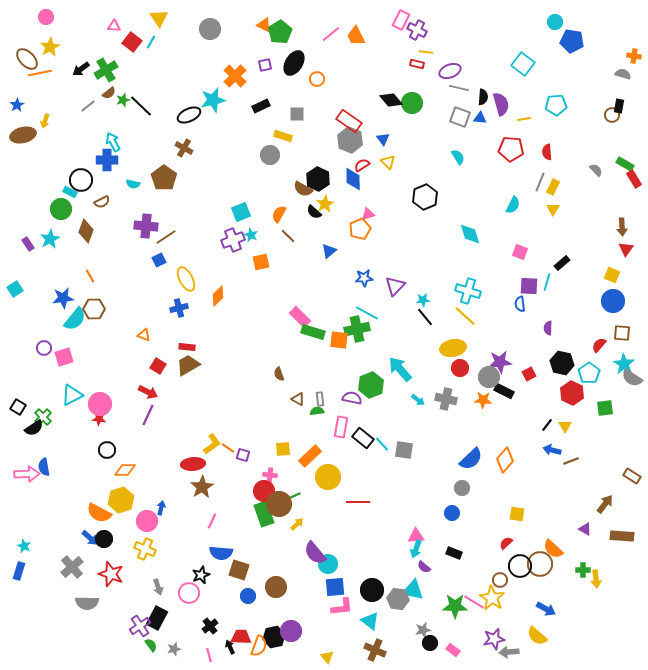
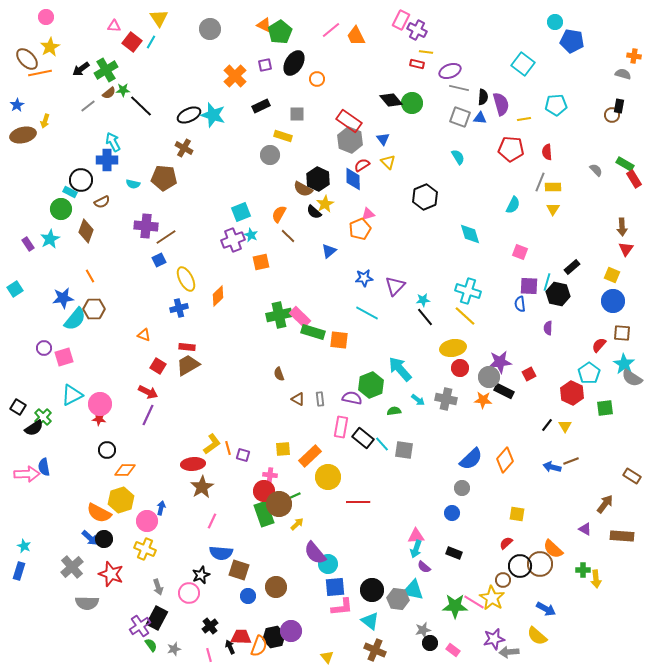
pink line at (331, 34): moved 4 px up
green star at (123, 100): moved 10 px up; rotated 16 degrees clockwise
cyan star at (213, 100): moved 15 px down; rotated 30 degrees clockwise
brown pentagon at (164, 178): rotated 30 degrees counterclockwise
yellow rectangle at (553, 187): rotated 63 degrees clockwise
black rectangle at (562, 263): moved 10 px right, 4 px down
green cross at (357, 329): moved 78 px left, 14 px up
black hexagon at (562, 363): moved 4 px left, 69 px up
green semicircle at (317, 411): moved 77 px right
orange line at (228, 448): rotated 40 degrees clockwise
blue arrow at (552, 450): moved 17 px down
brown circle at (500, 580): moved 3 px right
